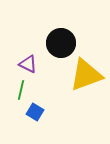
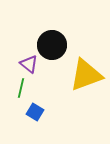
black circle: moved 9 px left, 2 px down
purple triangle: moved 1 px right; rotated 12 degrees clockwise
green line: moved 2 px up
